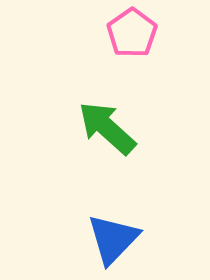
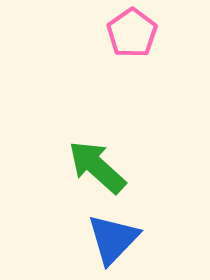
green arrow: moved 10 px left, 39 px down
